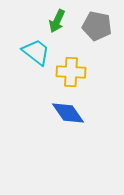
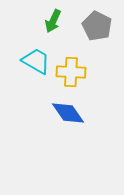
green arrow: moved 4 px left
gray pentagon: rotated 16 degrees clockwise
cyan trapezoid: moved 9 px down; rotated 8 degrees counterclockwise
